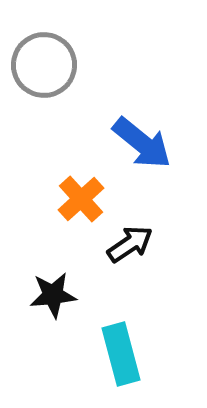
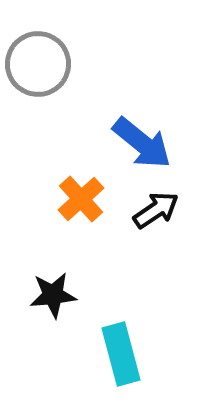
gray circle: moved 6 px left, 1 px up
black arrow: moved 26 px right, 34 px up
